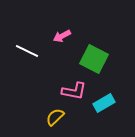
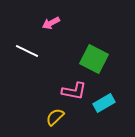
pink arrow: moved 11 px left, 13 px up
